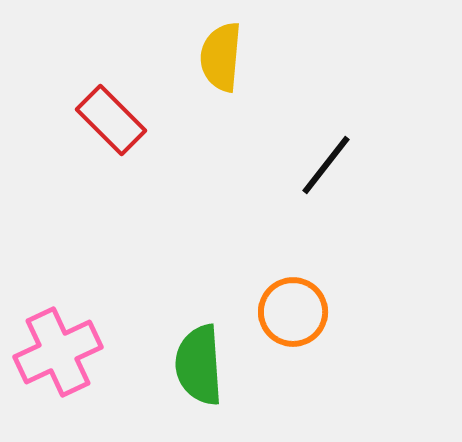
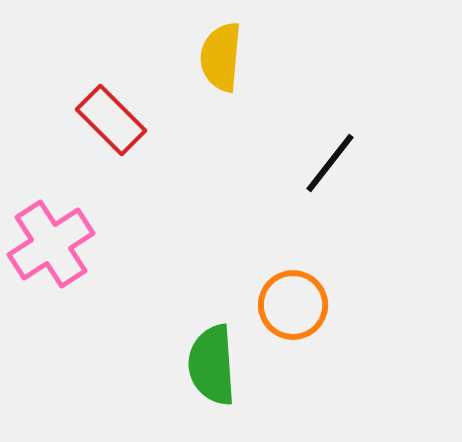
black line: moved 4 px right, 2 px up
orange circle: moved 7 px up
pink cross: moved 7 px left, 108 px up; rotated 8 degrees counterclockwise
green semicircle: moved 13 px right
